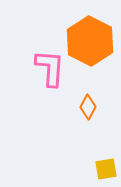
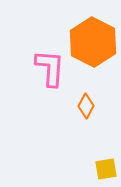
orange hexagon: moved 3 px right, 1 px down
orange diamond: moved 2 px left, 1 px up
